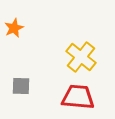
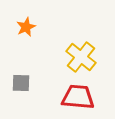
orange star: moved 12 px right, 1 px up
gray square: moved 3 px up
